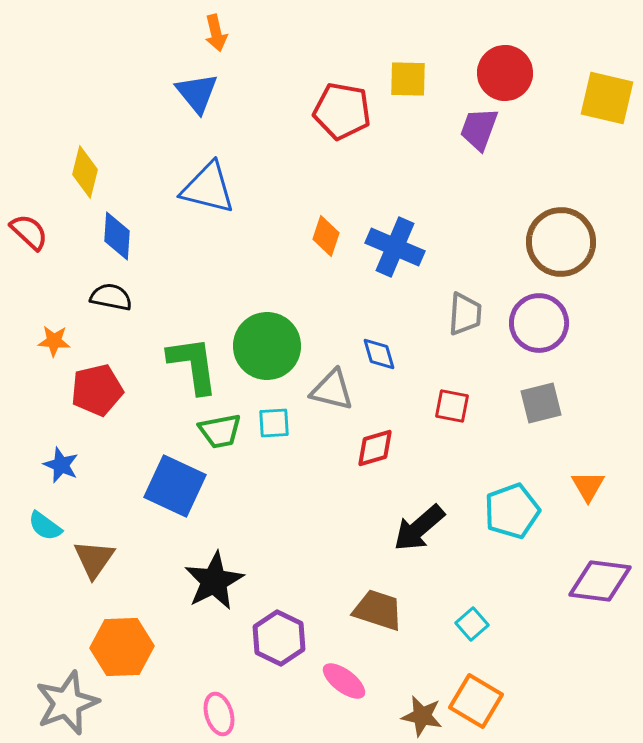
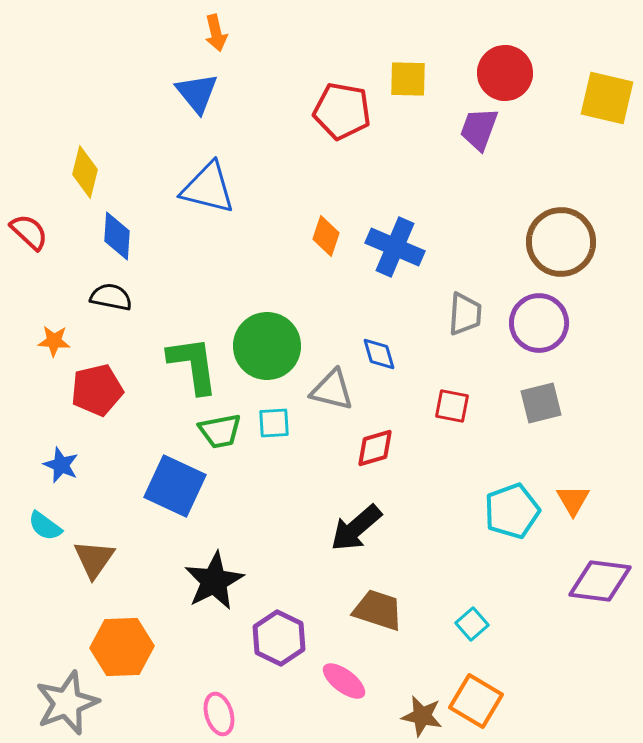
orange triangle at (588, 486): moved 15 px left, 14 px down
black arrow at (419, 528): moved 63 px left
